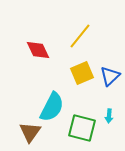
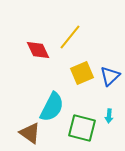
yellow line: moved 10 px left, 1 px down
brown triangle: moved 1 px down; rotated 30 degrees counterclockwise
